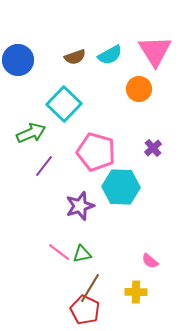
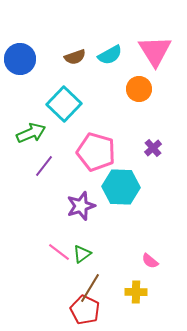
blue circle: moved 2 px right, 1 px up
purple star: moved 1 px right
green triangle: rotated 24 degrees counterclockwise
